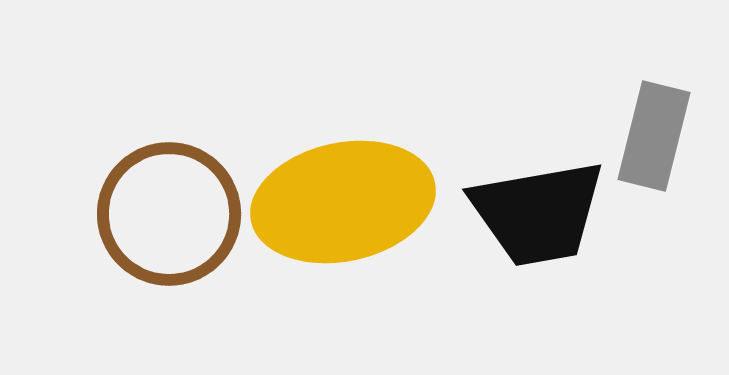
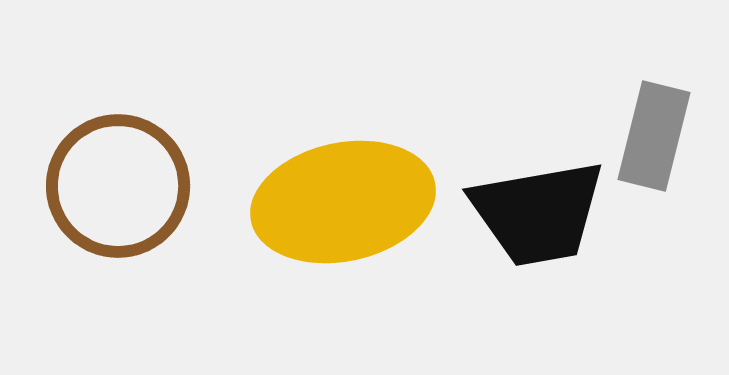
brown circle: moved 51 px left, 28 px up
